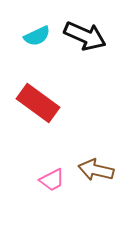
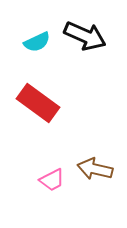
cyan semicircle: moved 6 px down
brown arrow: moved 1 px left, 1 px up
